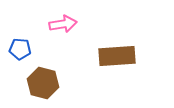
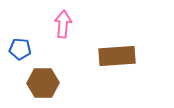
pink arrow: rotated 76 degrees counterclockwise
brown hexagon: rotated 16 degrees counterclockwise
